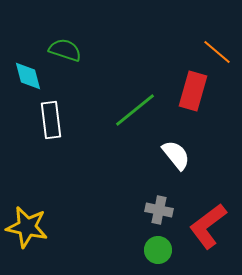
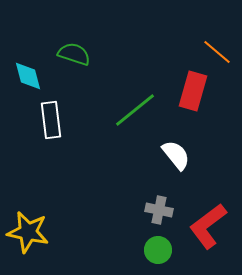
green semicircle: moved 9 px right, 4 px down
yellow star: moved 1 px right, 5 px down
